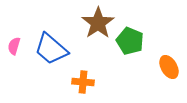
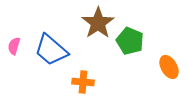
blue trapezoid: moved 1 px down
